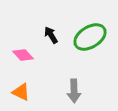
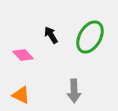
green ellipse: rotated 28 degrees counterclockwise
orange triangle: moved 3 px down
